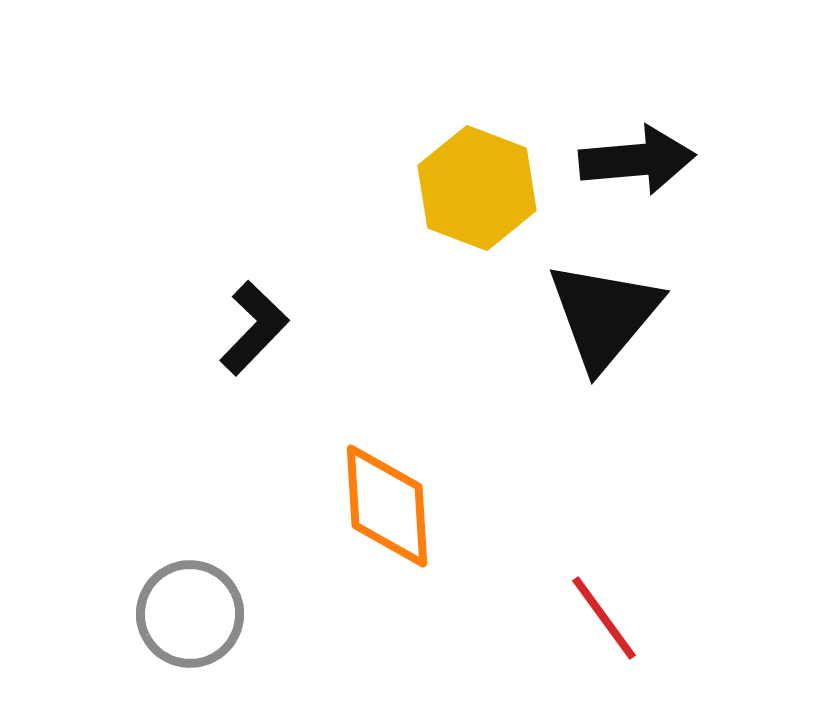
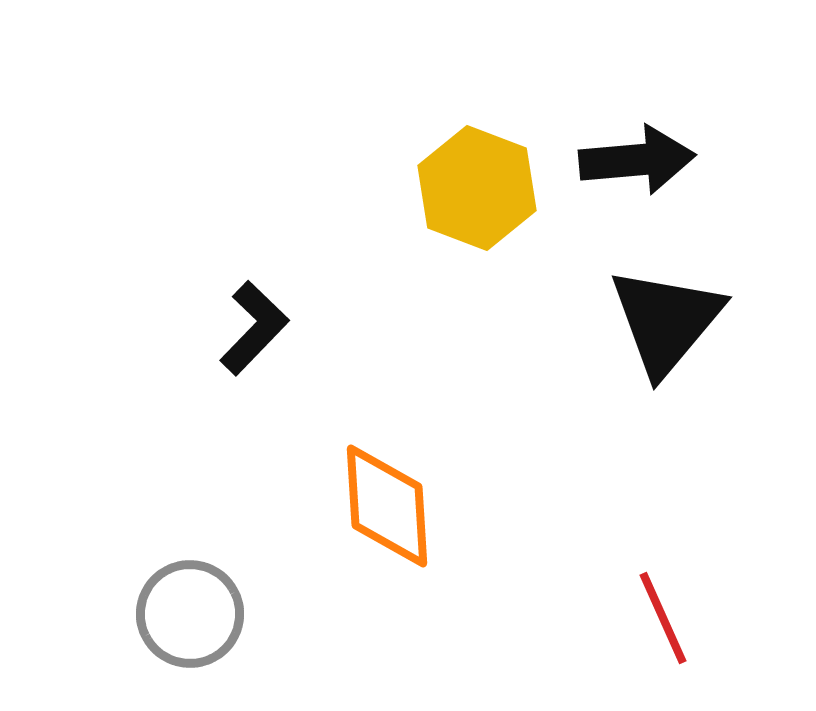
black triangle: moved 62 px right, 6 px down
red line: moved 59 px right; rotated 12 degrees clockwise
